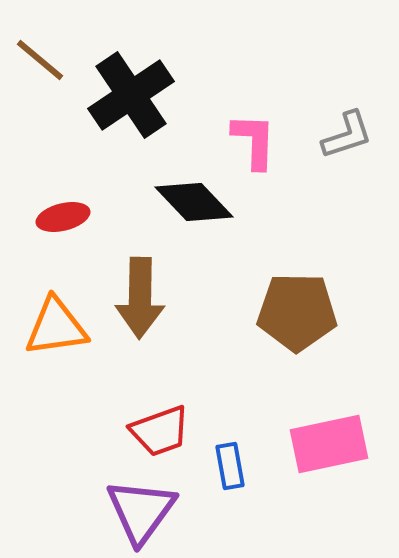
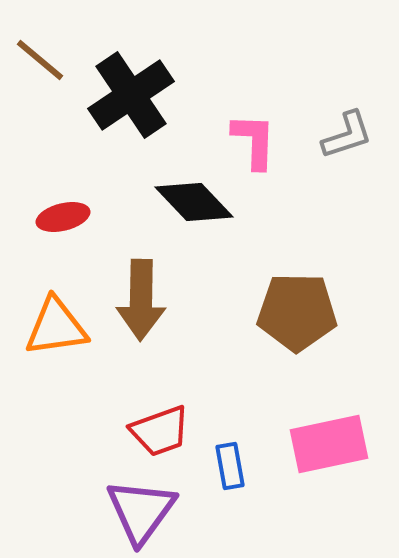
brown arrow: moved 1 px right, 2 px down
